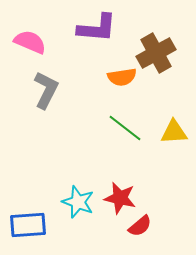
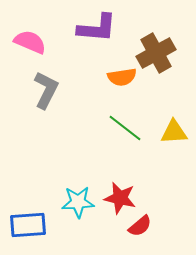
cyan star: rotated 24 degrees counterclockwise
